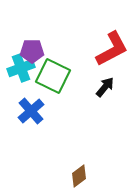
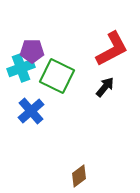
green square: moved 4 px right
